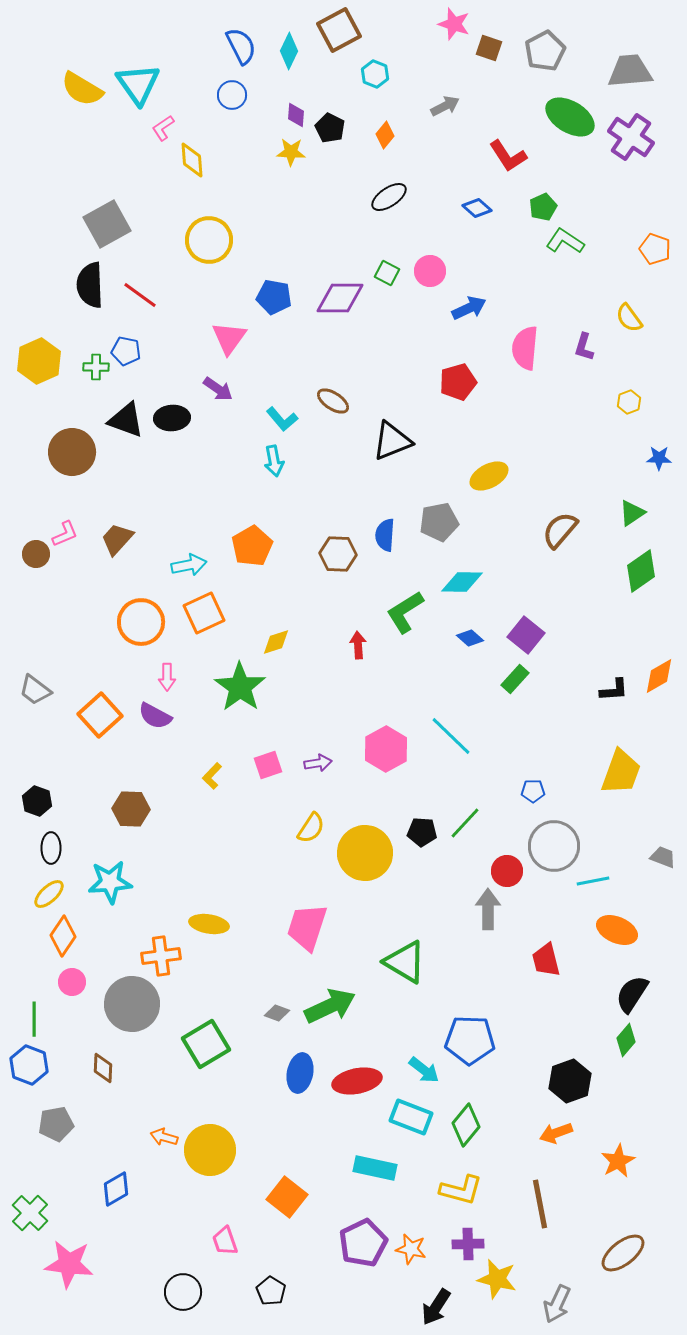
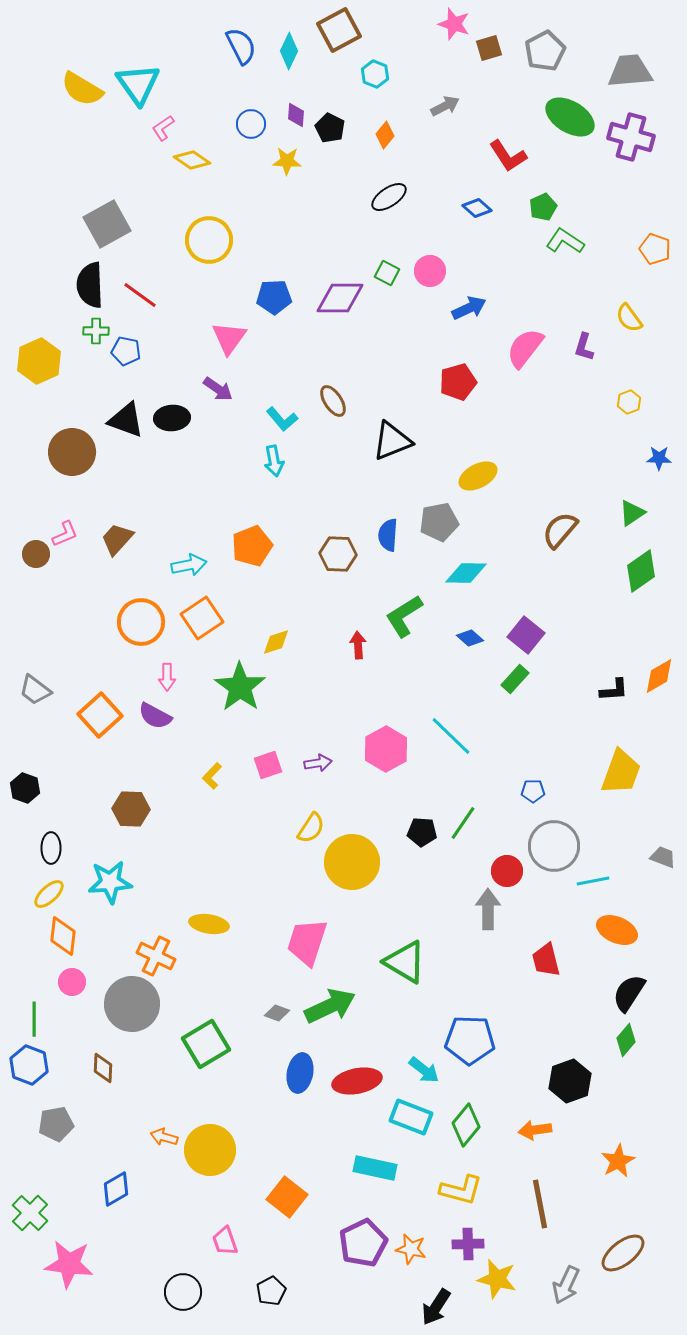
brown square at (489, 48): rotated 36 degrees counterclockwise
blue circle at (232, 95): moved 19 px right, 29 px down
purple cross at (631, 137): rotated 18 degrees counterclockwise
yellow star at (291, 152): moved 4 px left, 9 px down
yellow diamond at (192, 160): rotated 51 degrees counterclockwise
blue pentagon at (274, 297): rotated 12 degrees counterclockwise
pink semicircle at (525, 348): rotated 33 degrees clockwise
green cross at (96, 367): moved 36 px up
brown ellipse at (333, 401): rotated 24 degrees clockwise
yellow ellipse at (489, 476): moved 11 px left
blue semicircle at (385, 535): moved 3 px right
orange pentagon at (252, 546): rotated 9 degrees clockwise
cyan diamond at (462, 582): moved 4 px right, 9 px up
green L-shape at (405, 612): moved 1 px left, 4 px down
orange square at (204, 613): moved 2 px left, 5 px down; rotated 9 degrees counterclockwise
black hexagon at (37, 801): moved 12 px left, 13 px up
green line at (465, 823): moved 2 px left; rotated 9 degrees counterclockwise
yellow circle at (365, 853): moved 13 px left, 9 px down
pink trapezoid at (307, 927): moved 15 px down
orange diamond at (63, 936): rotated 27 degrees counterclockwise
orange cross at (161, 956): moved 5 px left; rotated 33 degrees clockwise
black semicircle at (632, 994): moved 3 px left, 1 px up
orange arrow at (556, 1133): moved 21 px left, 3 px up; rotated 12 degrees clockwise
black pentagon at (271, 1291): rotated 12 degrees clockwise
gray arrow at (557, 1304): moved 9 px right, 19 px up
